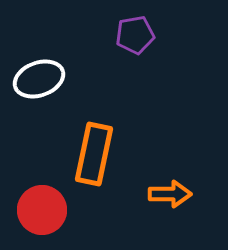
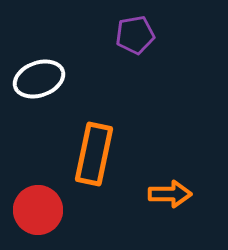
red circle: moved 4 px left
